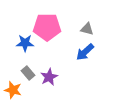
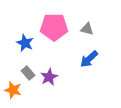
pink pentagon: moved 7 px right
blue star: rotated 24 degrees clockwise
blue arrow: moved 4 px right, 7 px down
